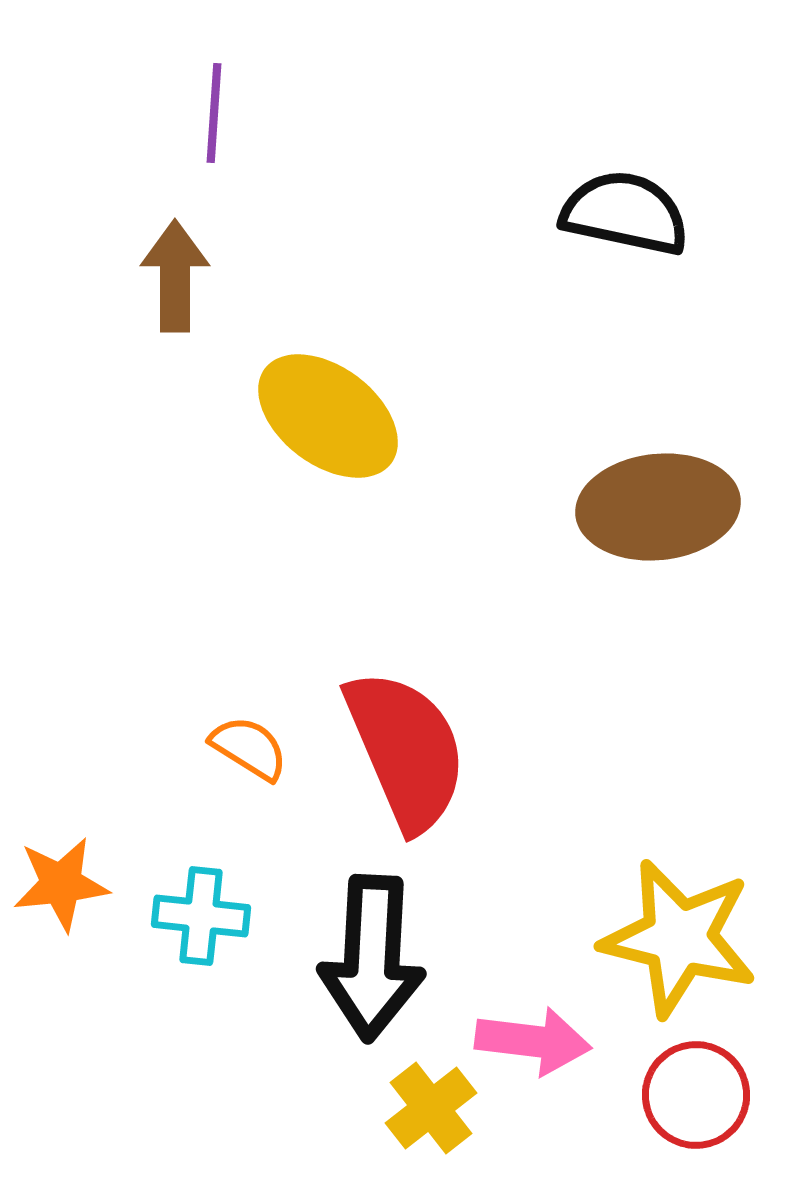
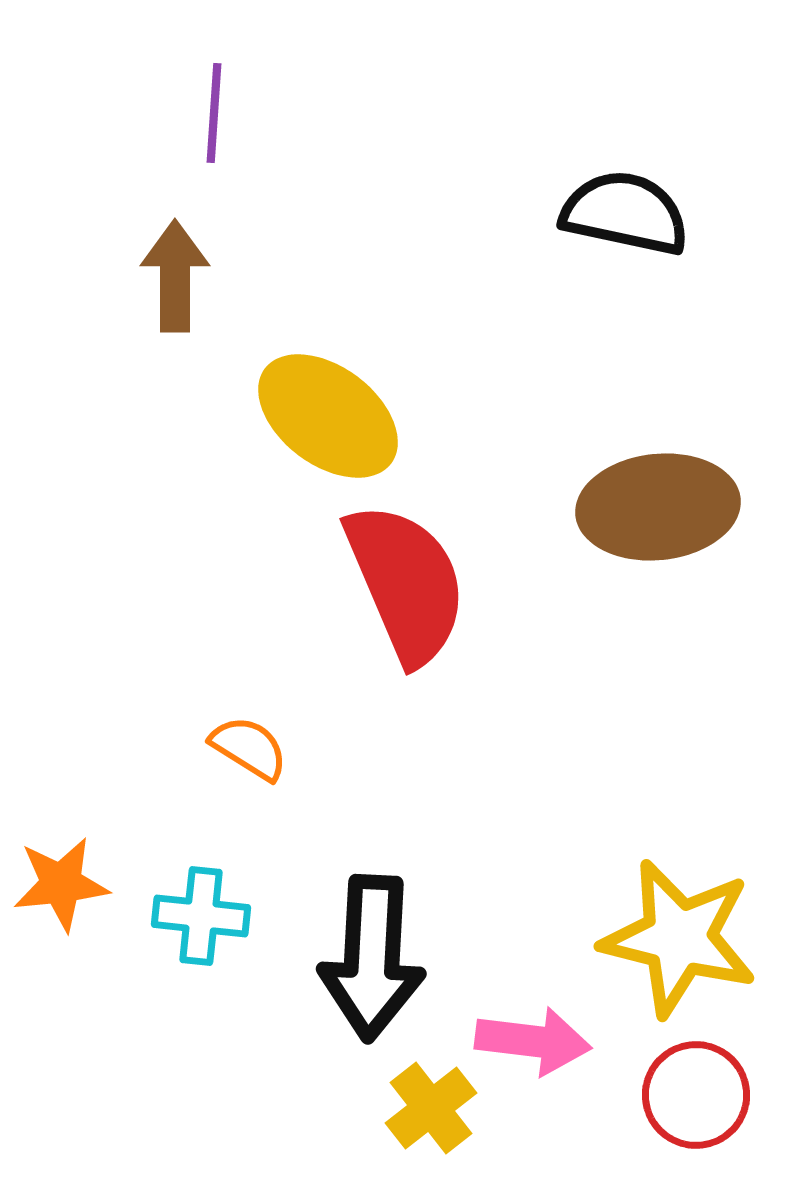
red semicircle: moved 167 px up
